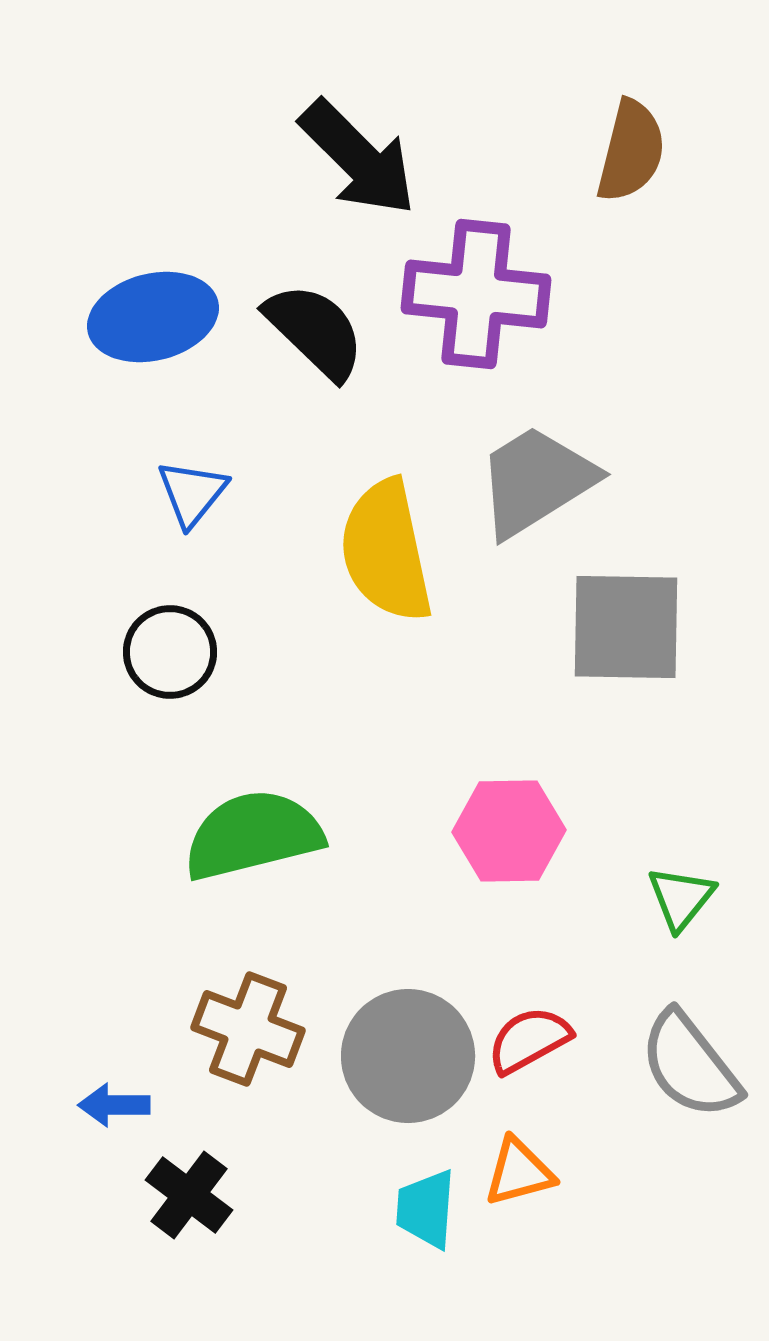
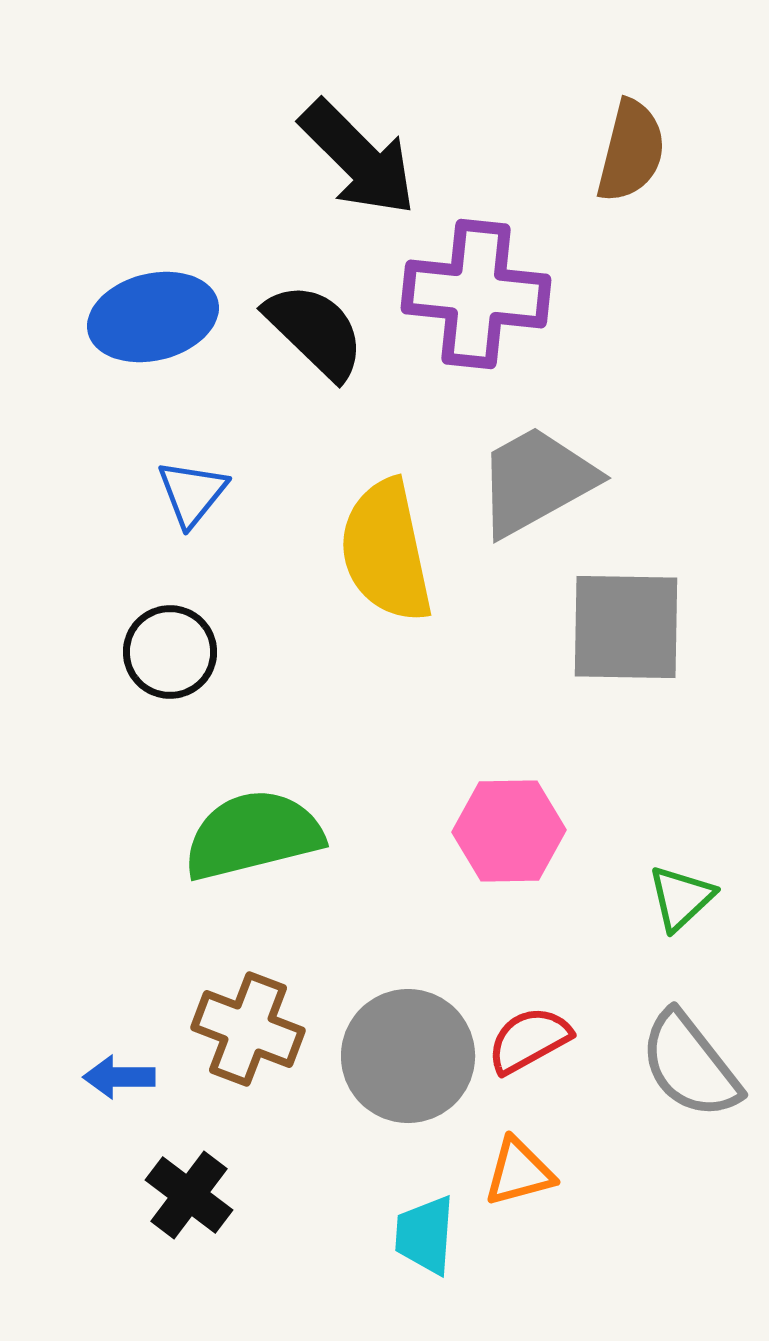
gray trapezoid: rotated 3 degrees clockwise
green triangle: rotated 8 degrees clockwise
blue arrow: moved 5 px right, 28 px up
cyan trapezoid: moved 1 px left, 26 px down
